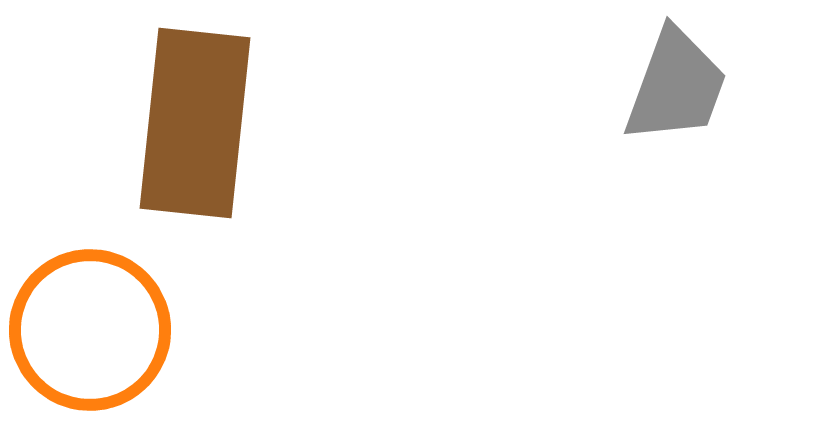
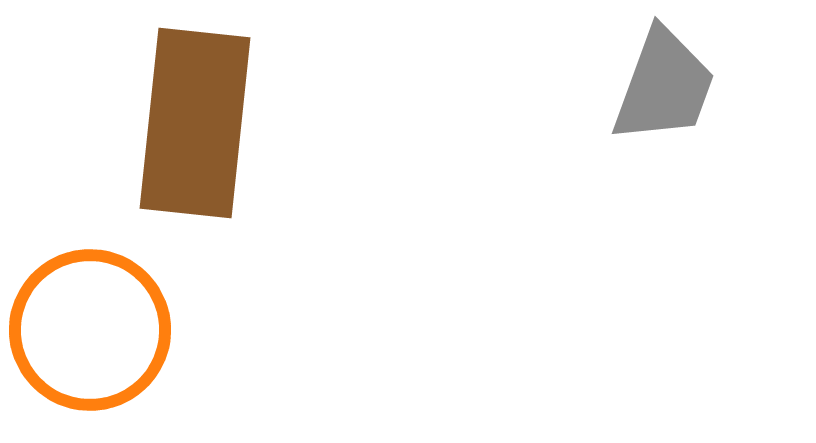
gray trapezoid: moved 12 px left
